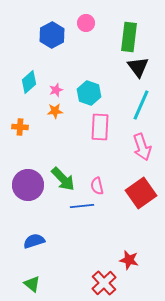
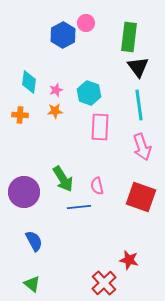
blue hexagon: moved 11 px right
cyan diamond: rotated 40 degrees counterclockwise
cyan line: moved 2 px left; rotated 32 degrees counterclockwise
orange cross: moved 12 px up
green arrow: rotated 12 degrees clockwise
purple circle: moved 4 px left, 7 px down
red square: moved 4 px down; rotated 36 degrees counterclockwise
blue line: moved 3 px left, 1 px down
blue semicircle: rotated 80 degrees clockwise
